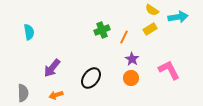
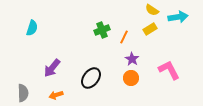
cyan semicircle: moved 3 px right, 4 px up; rotated 28 degrees clockwise
